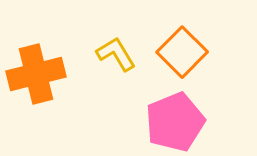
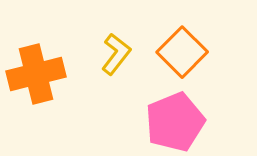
yellow L-shape: rotated 69 degrees clockwise
